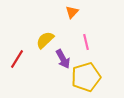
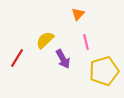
orange triangle: moved 6 px right, 2 px down
red line: moved 1 px up
yellow pentagon: moved 18 px right, 6 px up
